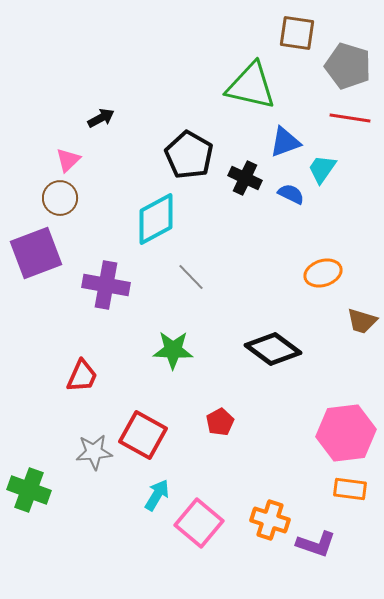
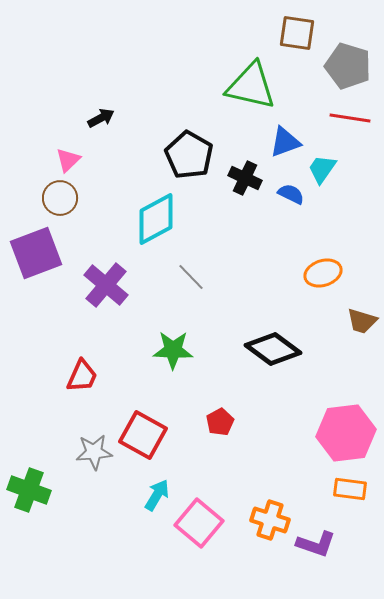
purple cross: rotated 30 degrees clockwise
